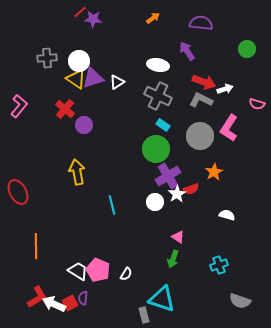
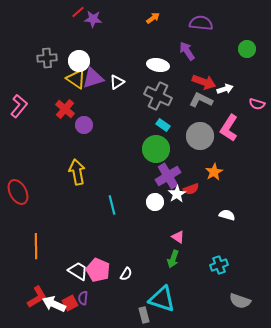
red line at (80, 12): moved 2 px left
